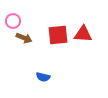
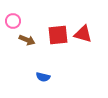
red triangle: rotated 12 degrees clockwise
brown arrow: moved 3 px right, 2 px down
